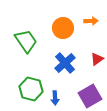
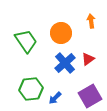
orange arrow: rotated 96 degrees counterclockwise
orange circle: moved 2 px left, 5 px down
red triangle: moved 9 px left
green hexagon: rotated 20 degrees counterclockwise
blue arrow: rotated 48 degrees clockwise
